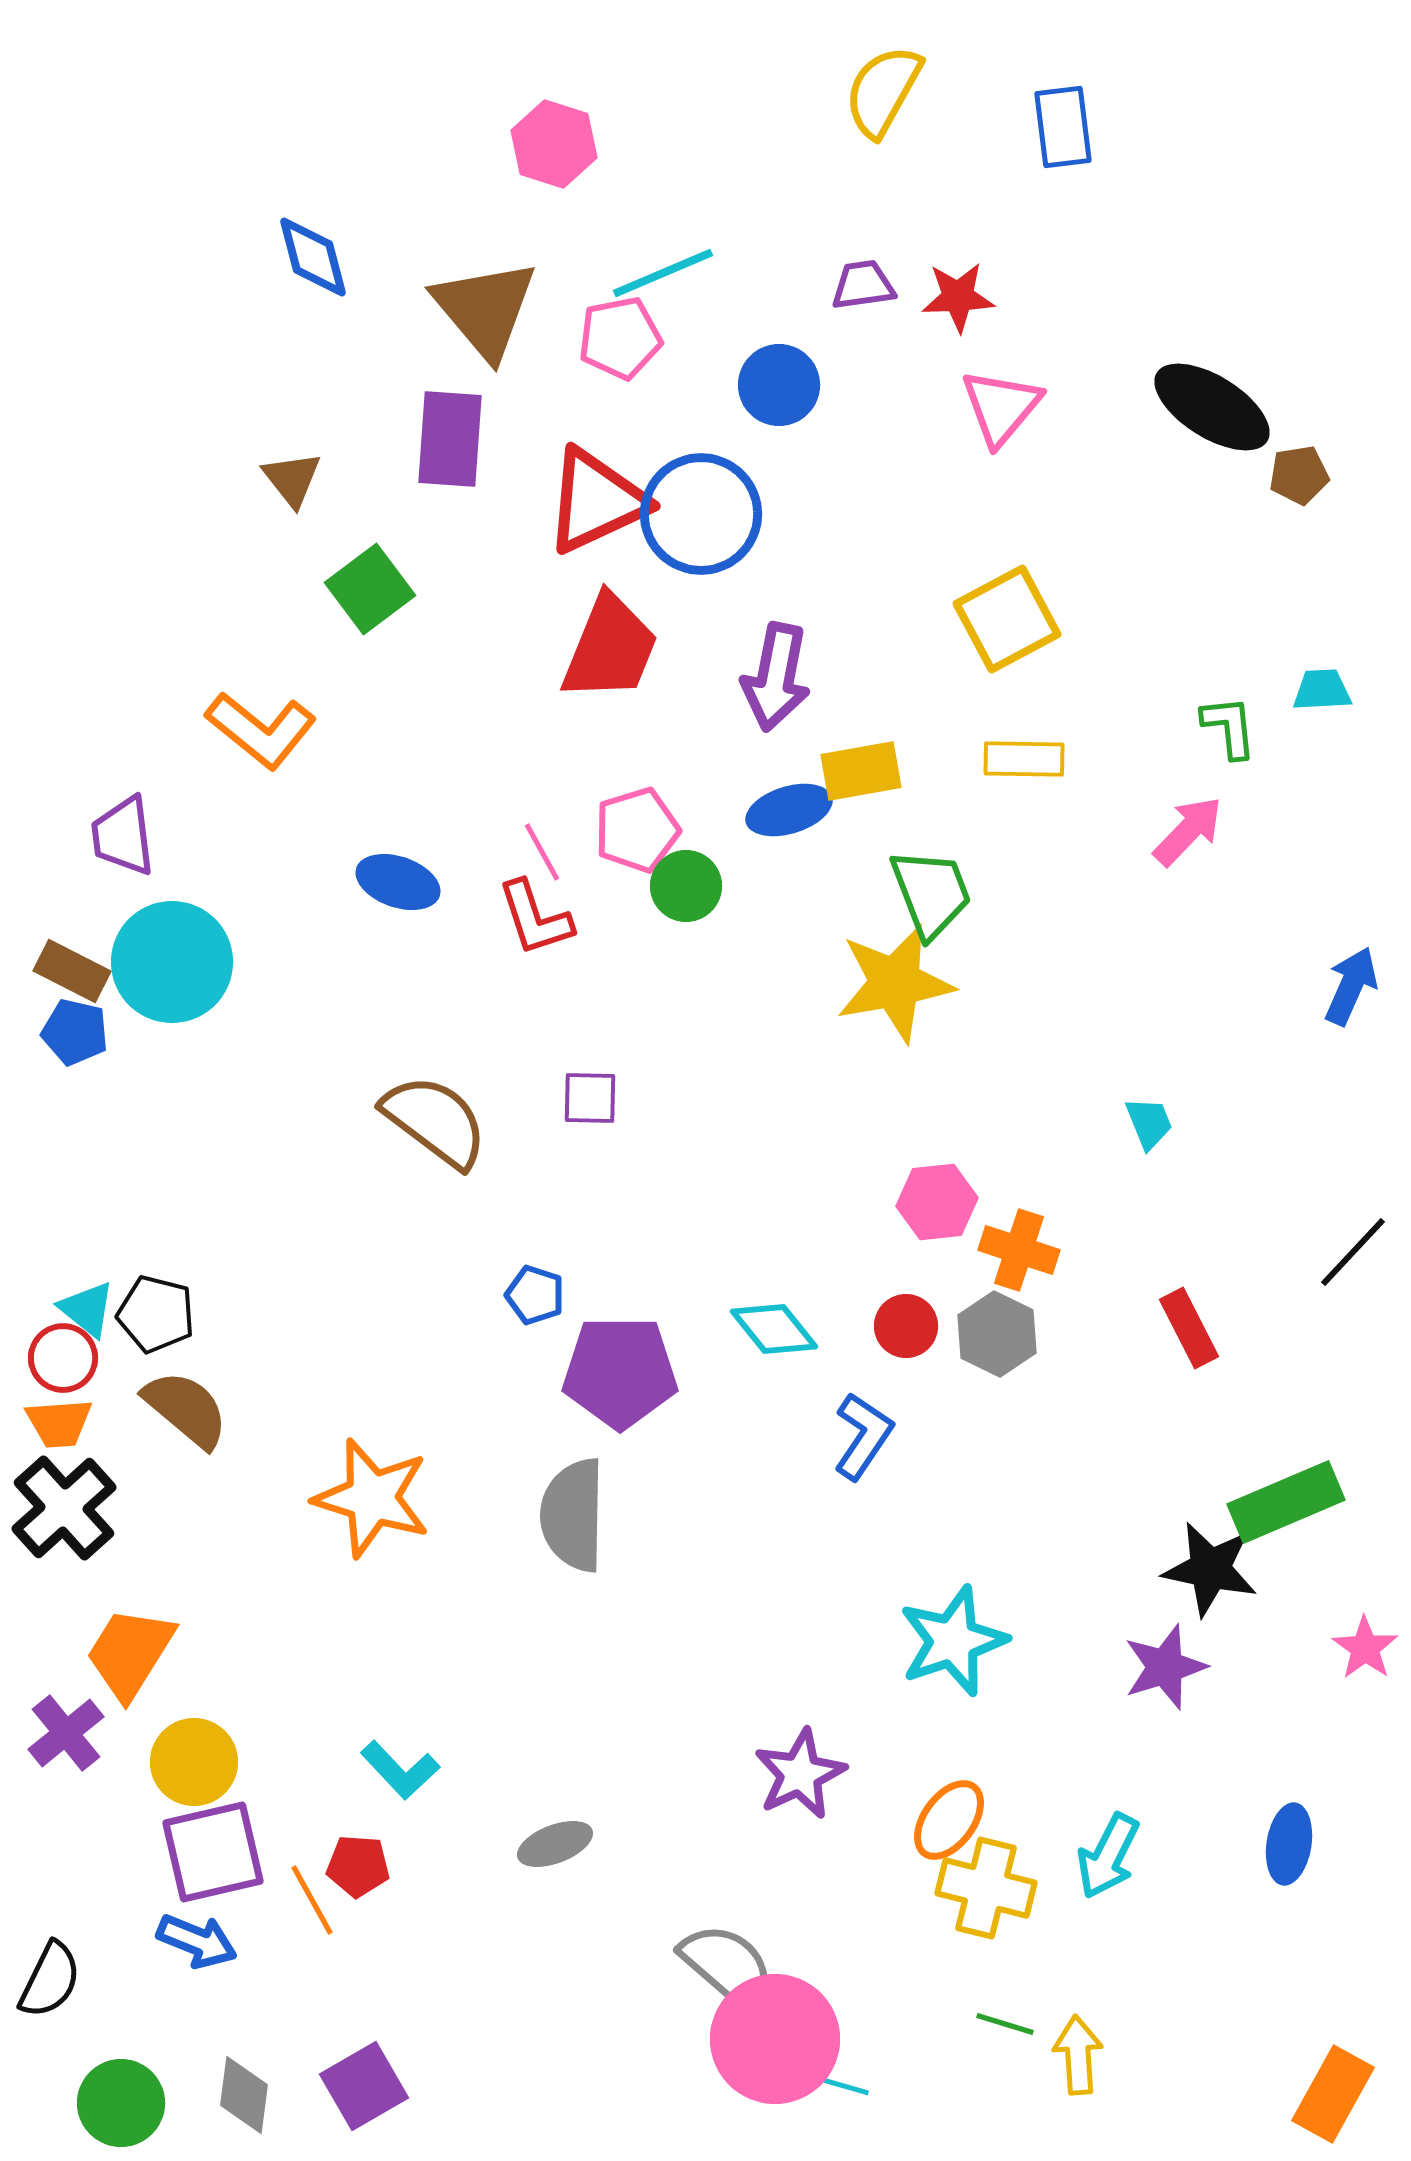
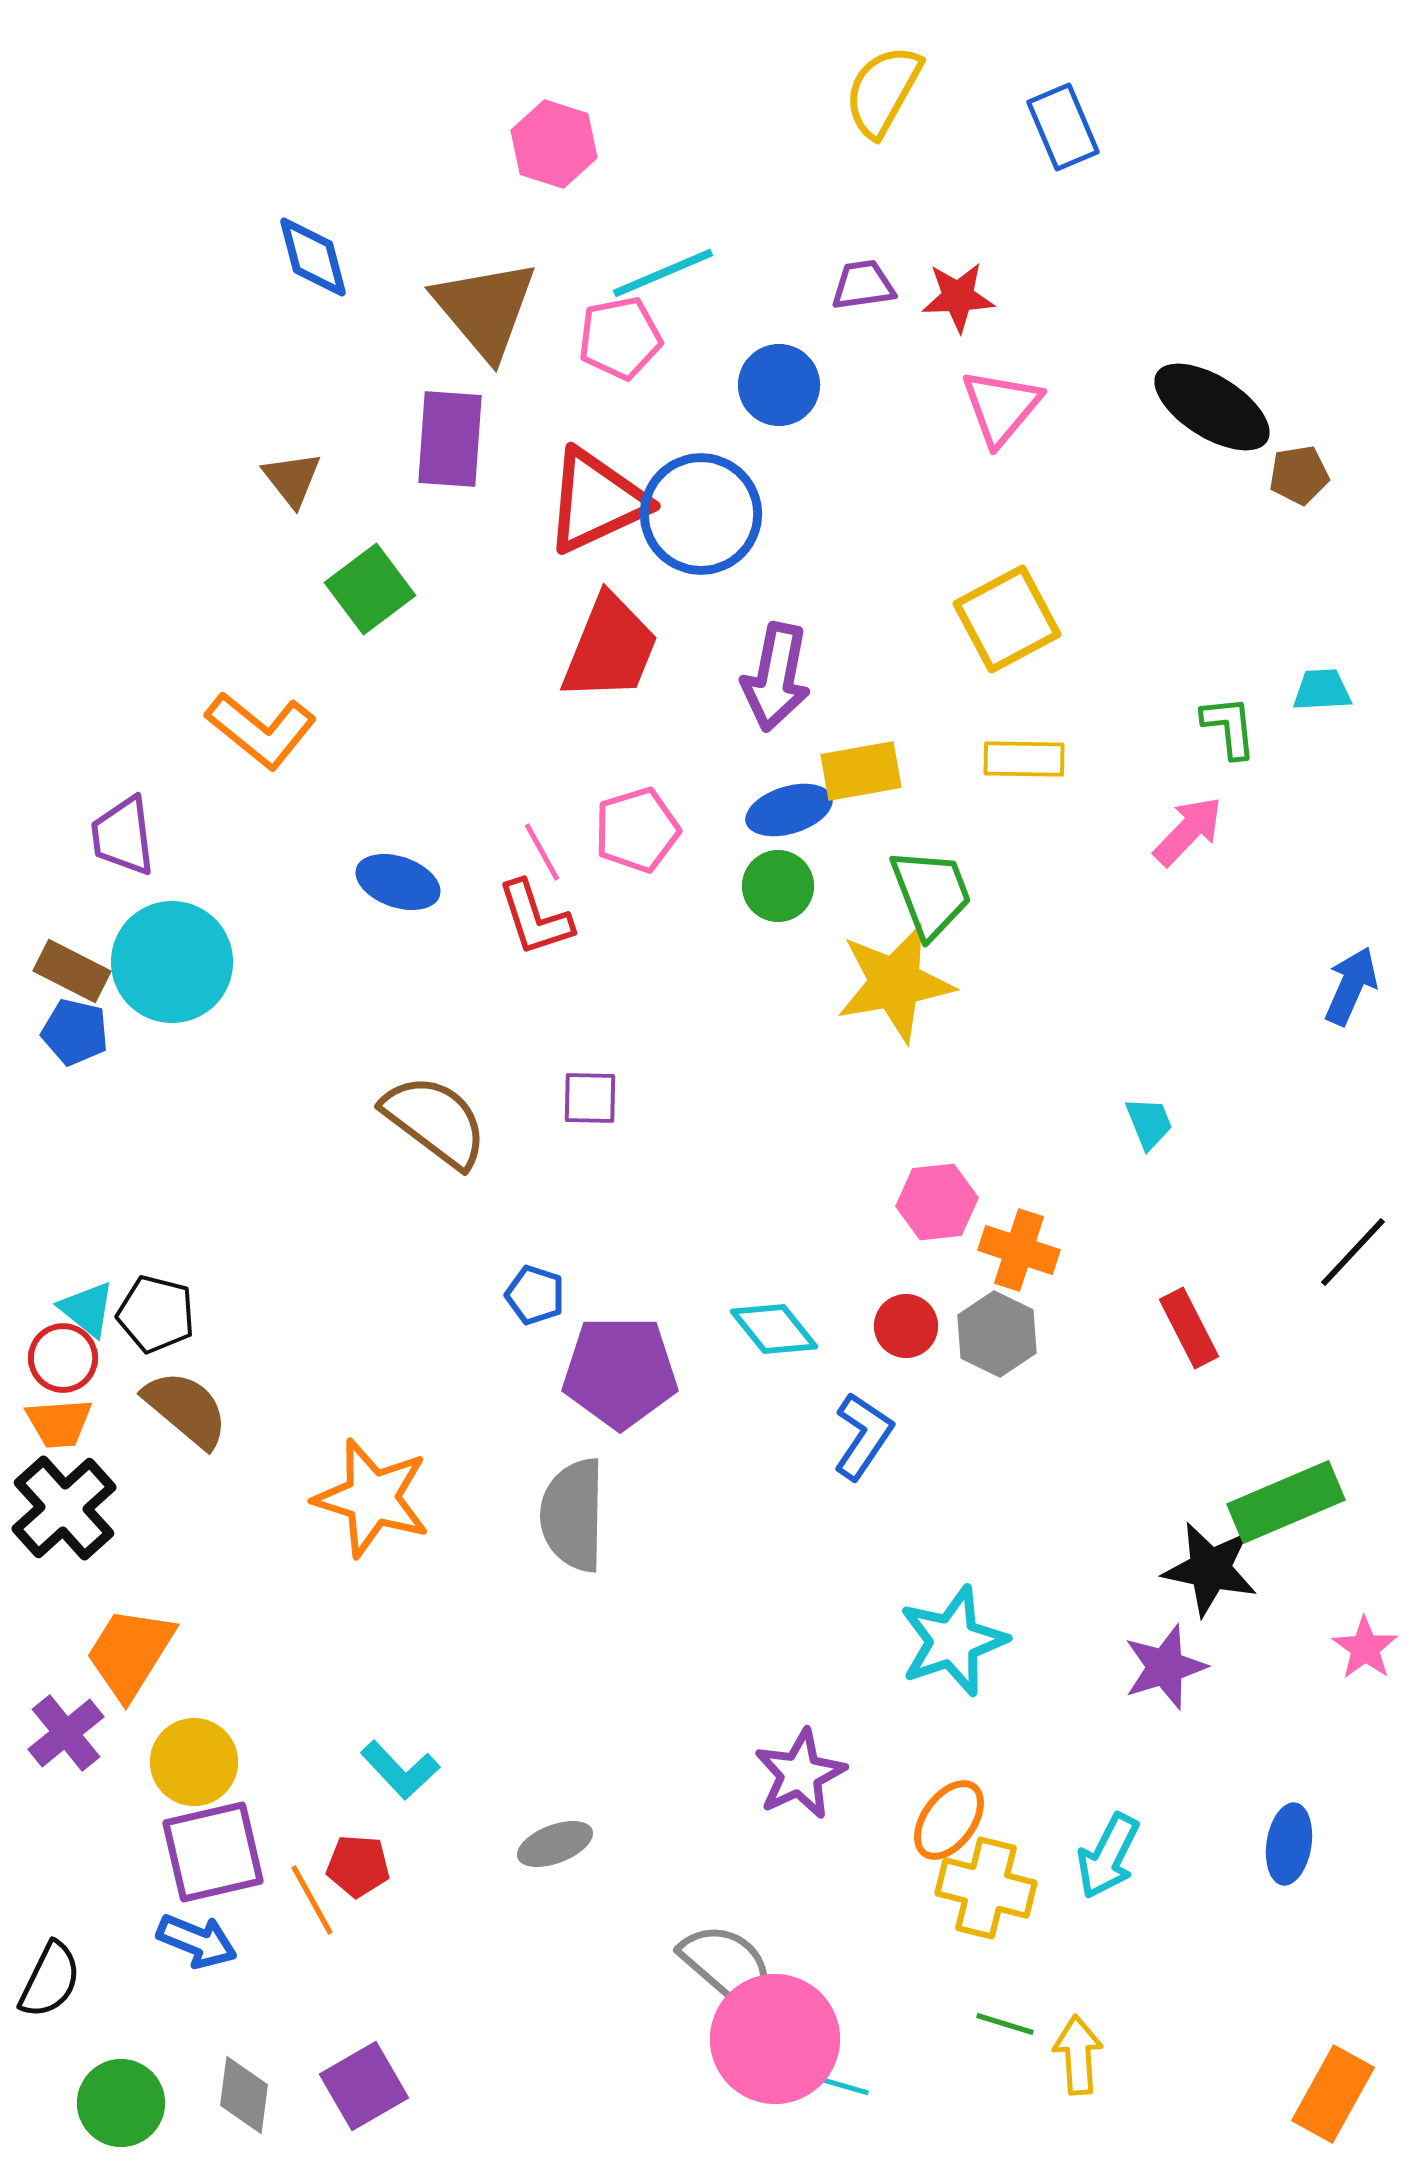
blue rectangle at (1063, 127): rotated 16 degrees counterclockwise
green circle at (686, 886): moved 92 px right
